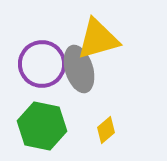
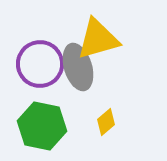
purple circle: moved 2 px left
gray ellipse: moved 1 px left, 2 px up
yellow diamond: moved 8 px up
